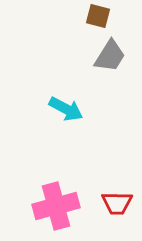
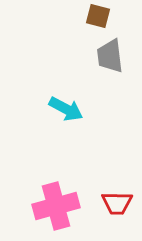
gray trapezoid: rotated 141 degrees clockwise
